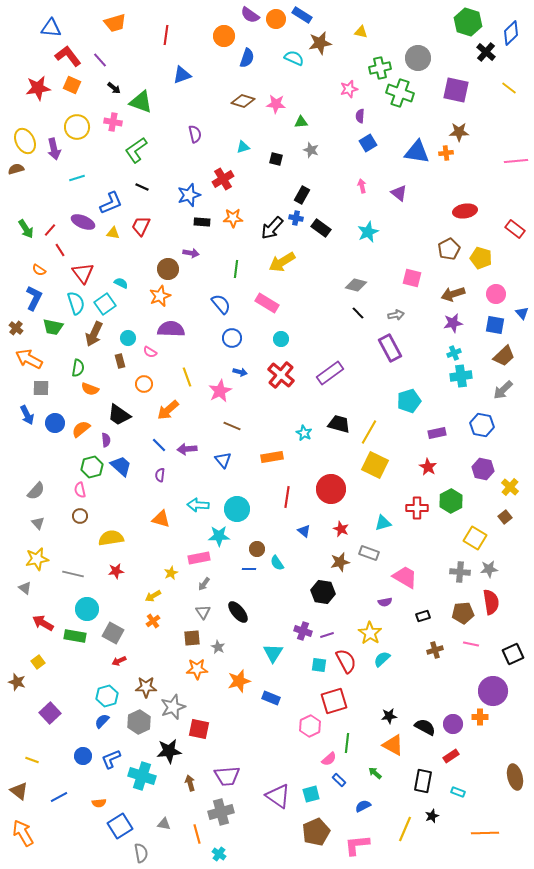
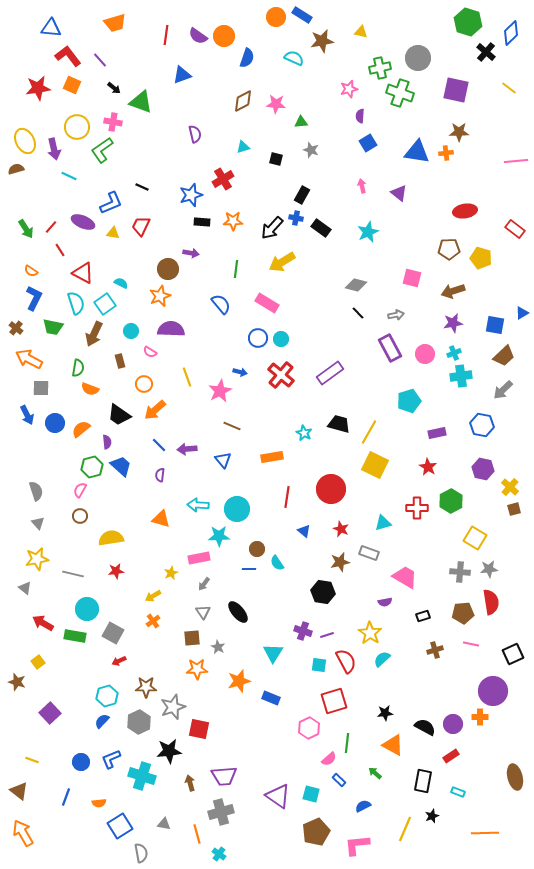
purple semicircle at (250, 15): moved 52 px left, 21 px down
orange circle at (276, 19): moved 2 px up
brown star at (320, 43): moved 2 px right, 2 px up
brown diamond at (243, 101): rotated 45 degrees counterclockwise
green L-shape at (136, 150): moved 34 px left
cyan line at (77, 178): moved 8 px left, 2 px up; rotated 42 degrees clockwise
blue star at (189, 195): moved 2 px right
orange star at (233, 218): moved 3 px down
red line at (50, 230): moved 1 px right, 3 px up
brown pentagon at (449, 249): rotated 25 degrees clockwise
orange semicircle at (39, 270): moved 8 px left, 1 px down
red triangle at (83, 273): rotated 25 degrees counterclockwise
brown arrow at (453, 294): moved 3 px up
pink circle at (496, 294): moved 71 px left, 60 px down
blue triangle at (522, 313): rotated 40 degrees clockwise
cyan circle at (128, 338): moved 3 px right, 7 px up
blue circle at (232, 338): moved 26 px right
orange arrow at (168, 410): moved 13 px left
purple semicircle at (106, 440): moved 1 px right, 2 px down
pink semicircle at (80, 490): rotated 42 degrees clockwise
gray semicircle at (36, 491): rotated 60 degrees counterclockwise
brown square at (505, 517): moved 9 px right, 8 px up; rotated 24 degrees clockwise
black star at (389, 716): moved 4 px left, 3 px up
pink hexagon at (310, 726): moved 1 px left, 2 px down
blue circle at (83, 756): moved 2 px left, 6 px down
purple trapezoid at (227, 776): moved 3 px left
cyan square at (311, 794): rotated 30 degrees clockwise
blue line at (59, 797): moved 7 px right; rotated 42 degrees counterclockwise
